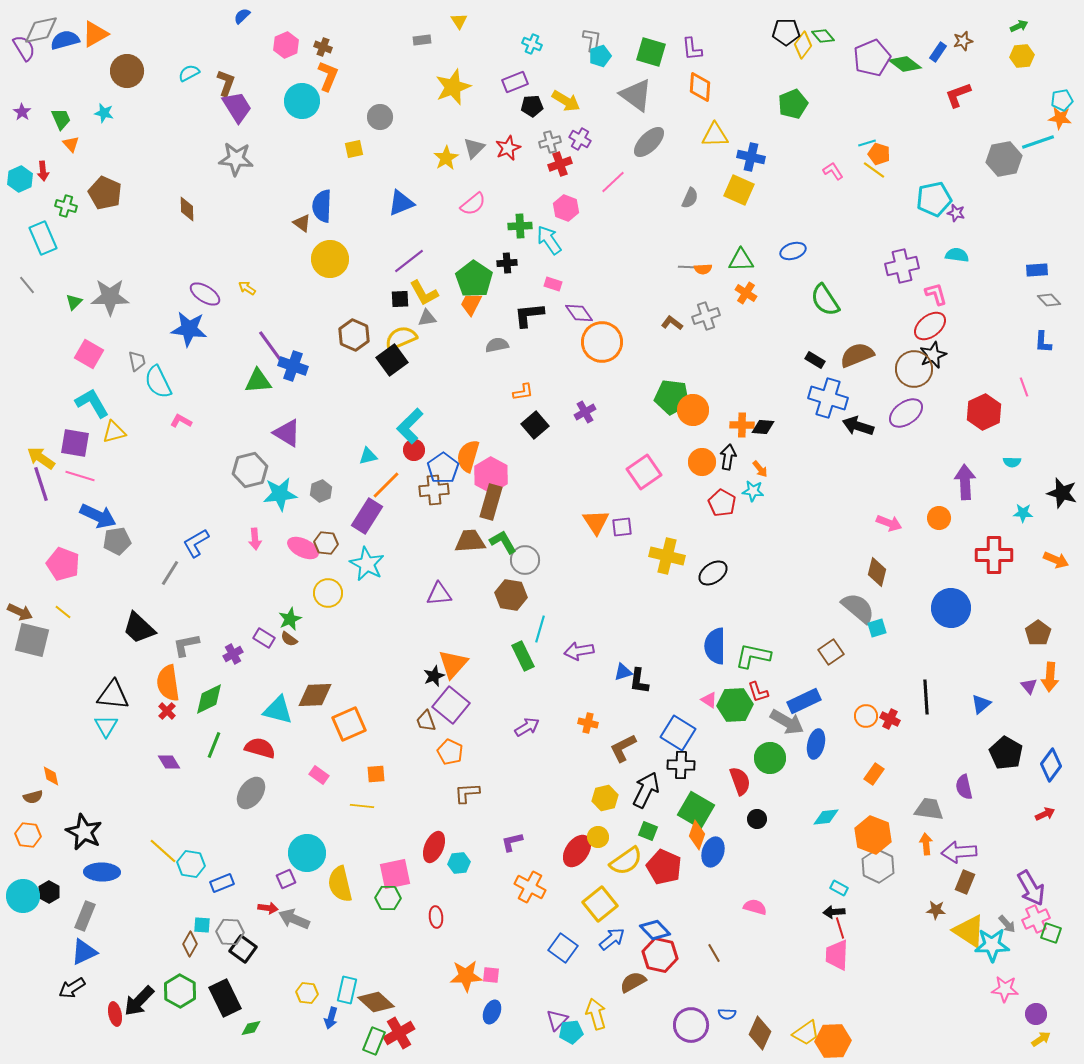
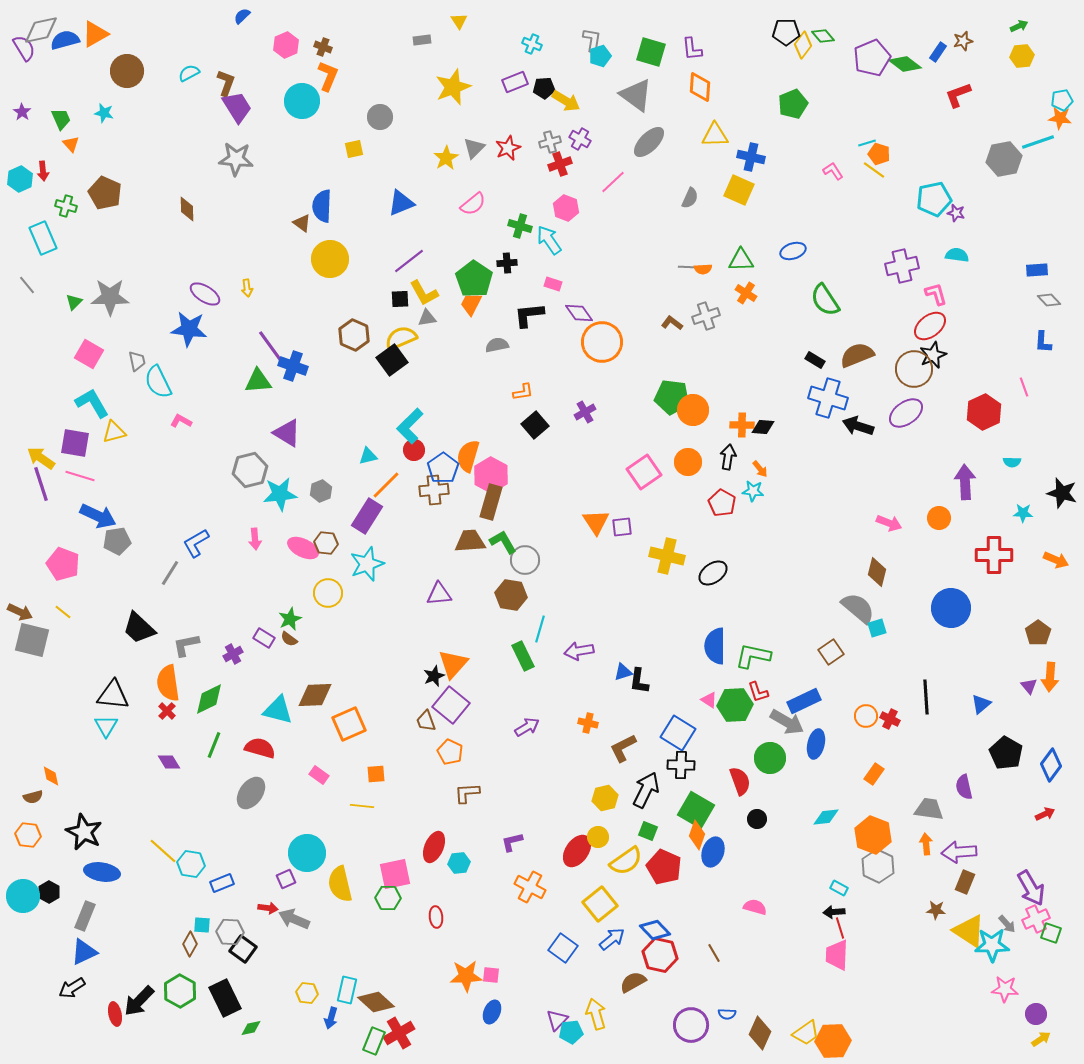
black pentagon at (532, 106): moved 12 px right, 18 px up
green cross at (520, 226): rotated 20 degrees clockwise
yellow arrow at (247, 288): rotated 132 degrees counterclockwise
orange circle at (702, 462): moved 14 px left
cyan star at (367, 564): rotated 24 degrees clockwise
blue ellipse at (102, 872): rotated 8 degrees clockwise
